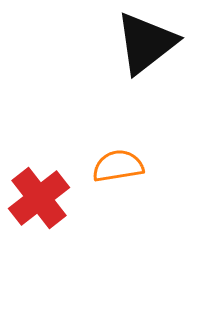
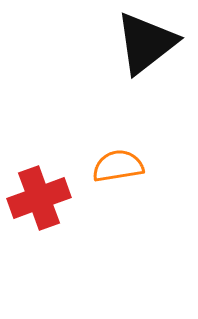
red cross: rotated 18 degrees clockwise
